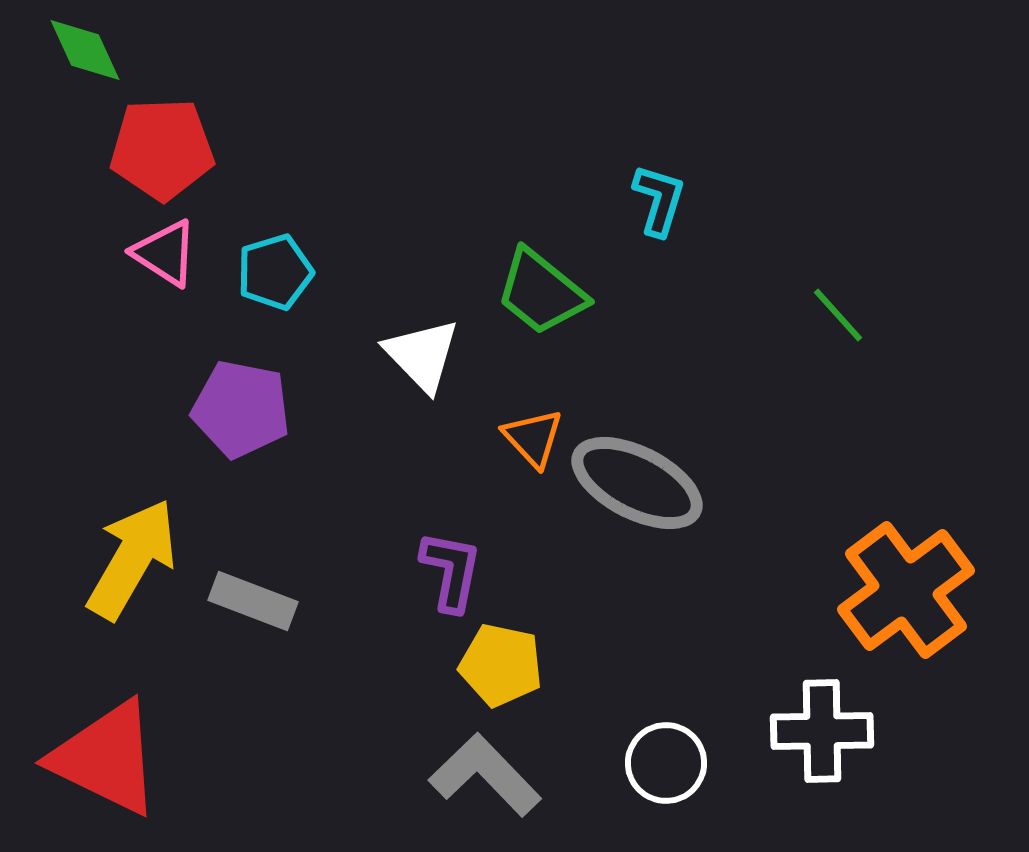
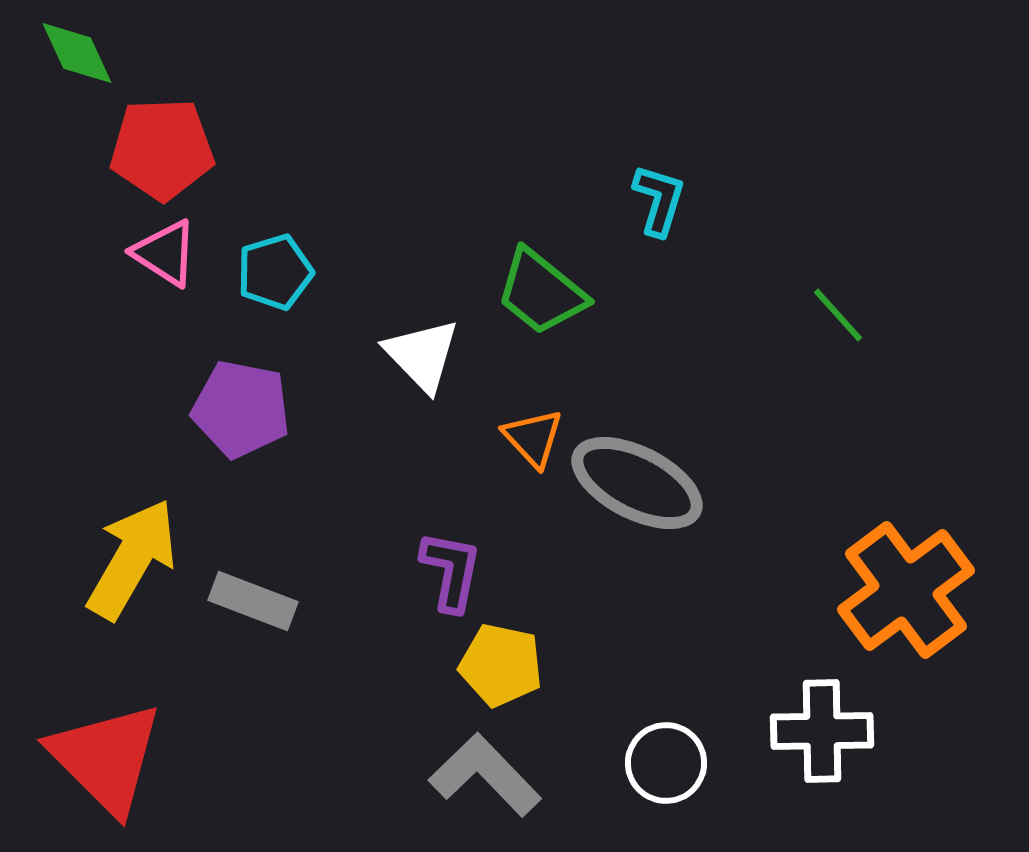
green diamond: moved 8 px left, 3 px down
red triangle: rotated 19 degrees clockwise
